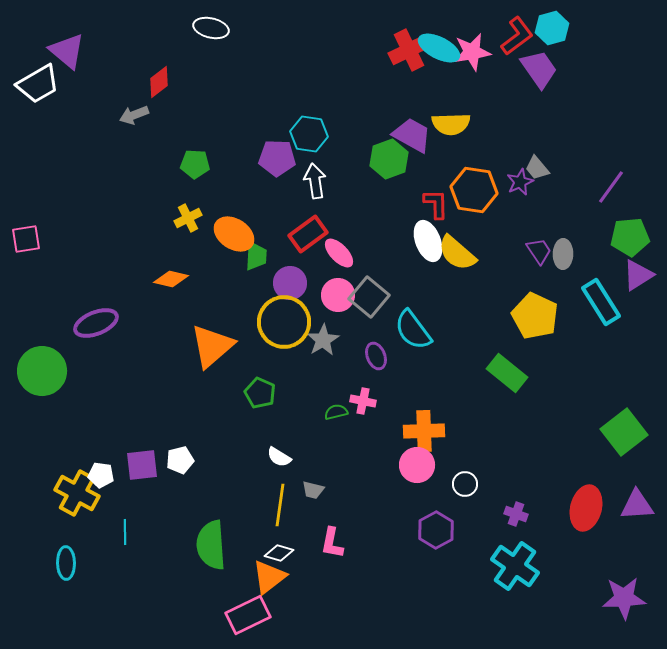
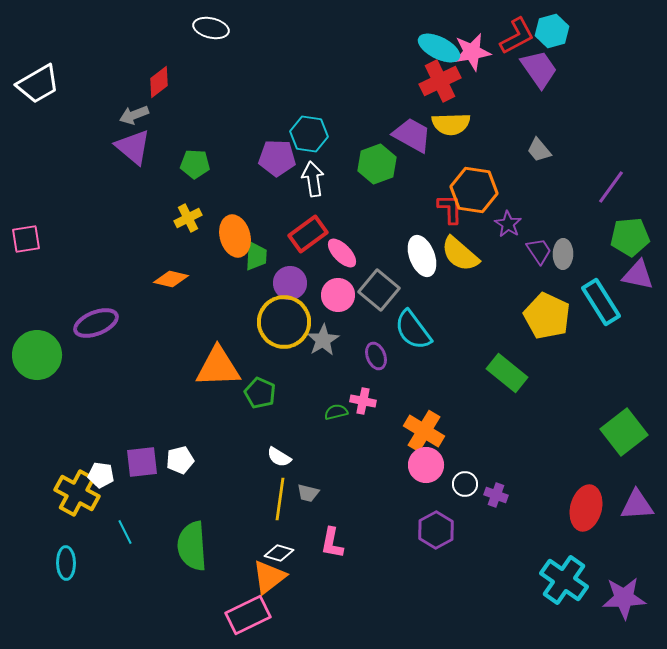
cyan hexagon at (552, 28): moved 3 px down
red L-shape at (517, 36): rotated 9 degrees clockwise
red cross at (409, 50): moved 31 px right, 31 px down
purple triangle at (67, 51): moved 66 px right, 96 px down
green hexagon at (389, 159): moved 12 px left, 5 px down
gray trapezoid at (537, 168): moved 2 px right, 18 px up
white arrow at (315, 181): moved 2 px left, 2 px up
purple star at (520, 182): moved 12 px left, 42 px down; rotated 16 degrees counterclockwise
red L-shape at (436, 204): moved 14 px right, 5 px down
orange ellipse at (234, 234): moved 1 px right, 2 px down; rotated 42 degrees clockwise
white ellipse at (428, 241): moved 6 px left, 15 px down
pink ellipse at (339, 253): moved 3 px right
yellow semicircle at (457, 253): moved 3 px right, 1 px down
purple triangle at (638, 275): rotated 44 degrees clockwise
gray square at (369, 297): moved 10 px right, 7 px up
yellow pentagon at (535, 316): moved 12 px right
orange triangle at (212, 346): moved 6 px right, 21 px down; rotated 39 degrees clockwise
green circle at (42, 371): moved 5 px left, 16 px up
orange cross at (424, 431): rotated 33 degrees clockwise
purple square at (142, 465): moved 3 px up
pink circle at (417, 465): moved 9 px right
gray trapezoid at (313, 490): moved 5 px left, 3 px down
yellow line at (280, 505): moved 6 px up
purple cross at (516, 514): moved 20 px left, 19 px up
cyan line at (125, 532): rotated 25 degrees counterclockwise
green semicircle at (211, 545): moved 19 px left, 1 px down
cyan cross at (515, 566): moved 49 px right, 14 px down
